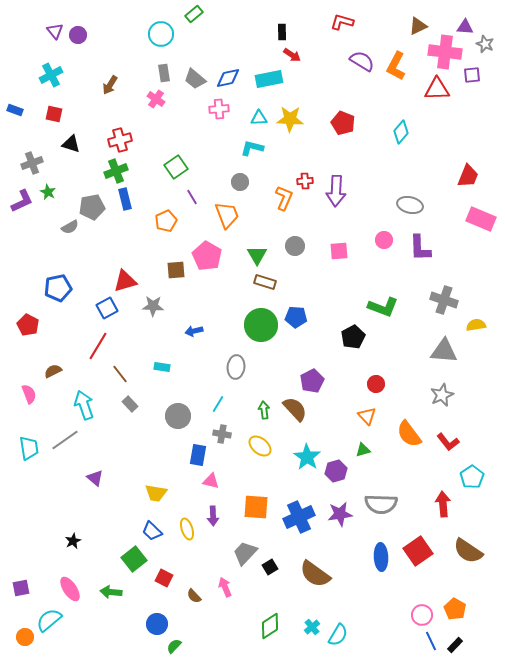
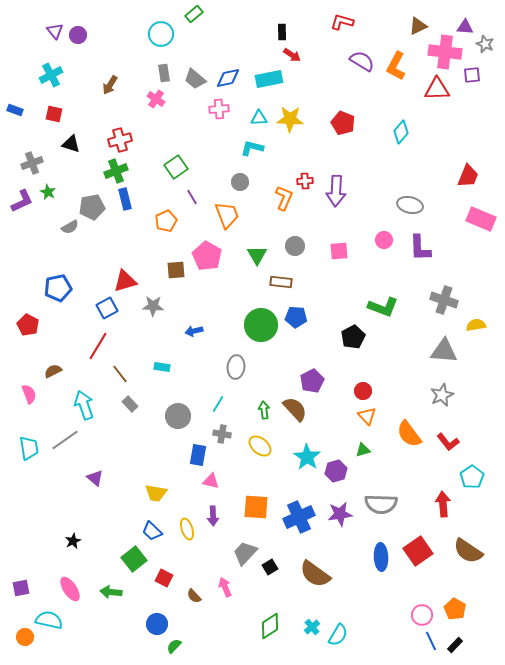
brown rectangle at (265, 282): moved 16 px right; rotated 10 degrees counterclockwise
red circle at (376, 384): moved 13 px left, 7 px down
cyan semicircle at (49, 620): rotated 52 degrees clockwise
